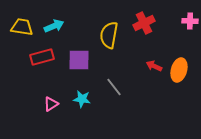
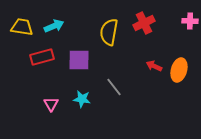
yellow semicircle: moved 3 px up
pink triangle: rotated 28 degrees counterclockwise
